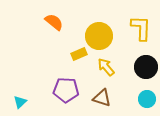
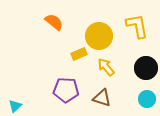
yellow L-shape: moved 4 px left, 2 px up; rotated 12 degrees counterclockwise
black circle: moved 1 px down
cyan triangle: moved 5 px left, 4 px down
